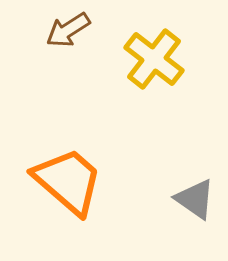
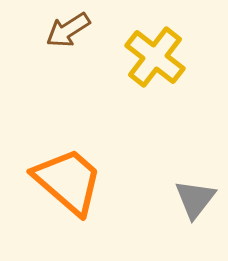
yellow cross: moved 1 px right, 2 px up
gray triangle: rotated 33 degrees clockwise
